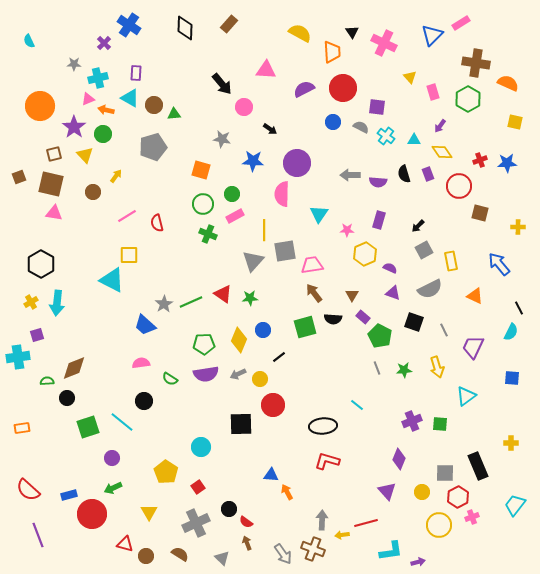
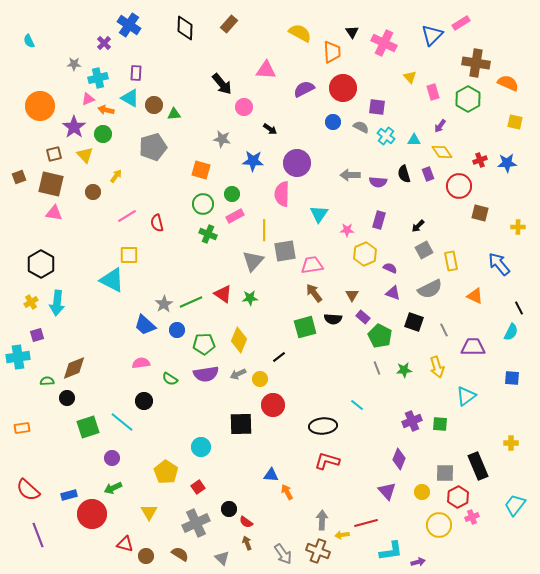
blue circle at (263, 330): moved 86 px left
purple trapezoid at (473, 347): rotated 65 degrees clockwise
brown cross at (313, 549): moved 5 px right, 2 px down
